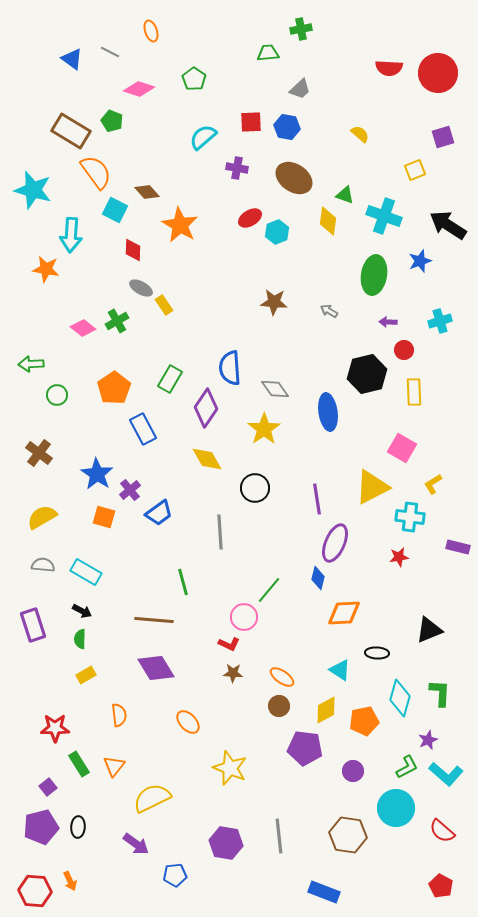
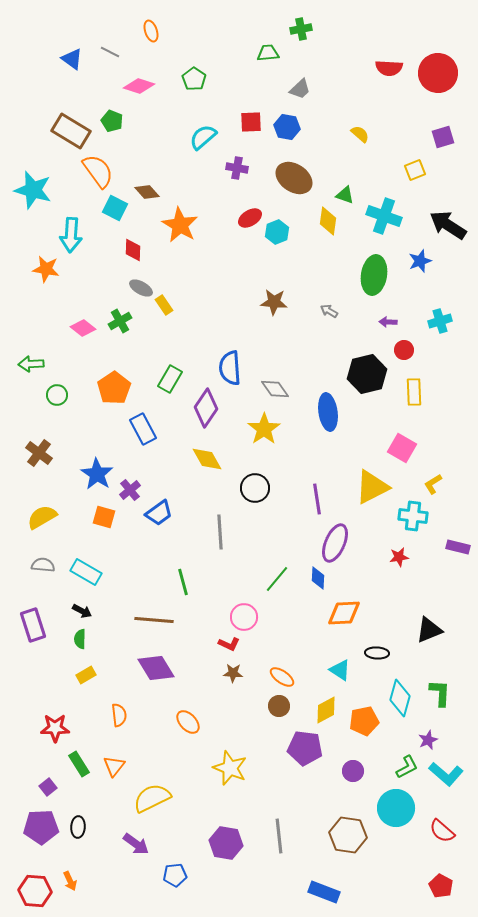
pink diamond at (139, 89): moved 3 px up
orange semicircle at (96, 172): moved 2 px right, 1 px up
cyan square at (115, 210): moved 2 px up
green cross at (117, 321): moved 3 px right
cyan cross at (410, 517): moved 3 px right, 1 px up
blue diamond at (318, 578): rotated 10 degrees counterclockwise
green line at (269, 590): moved 8 px right, 11 px up
purple pentagon at (41, 827): rotated 12 degrees clockwise
